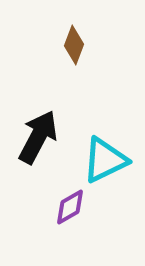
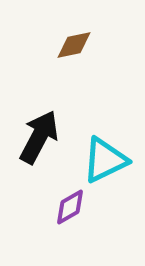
brown diamond: rotated 57 degrees clockwise
black arrow: moved 1 px right
